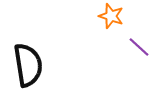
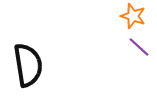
orange star: moved 22 px right
